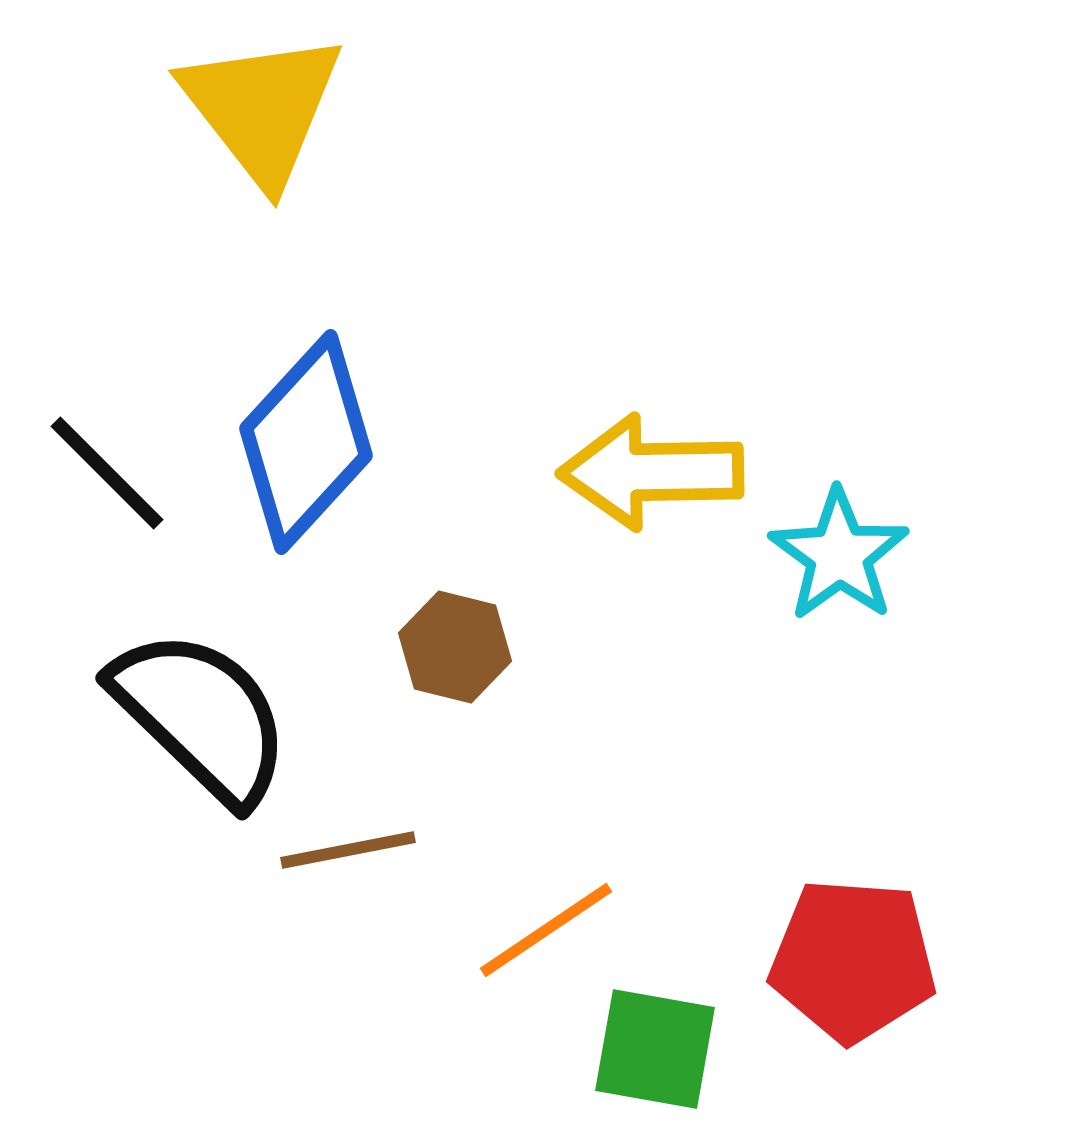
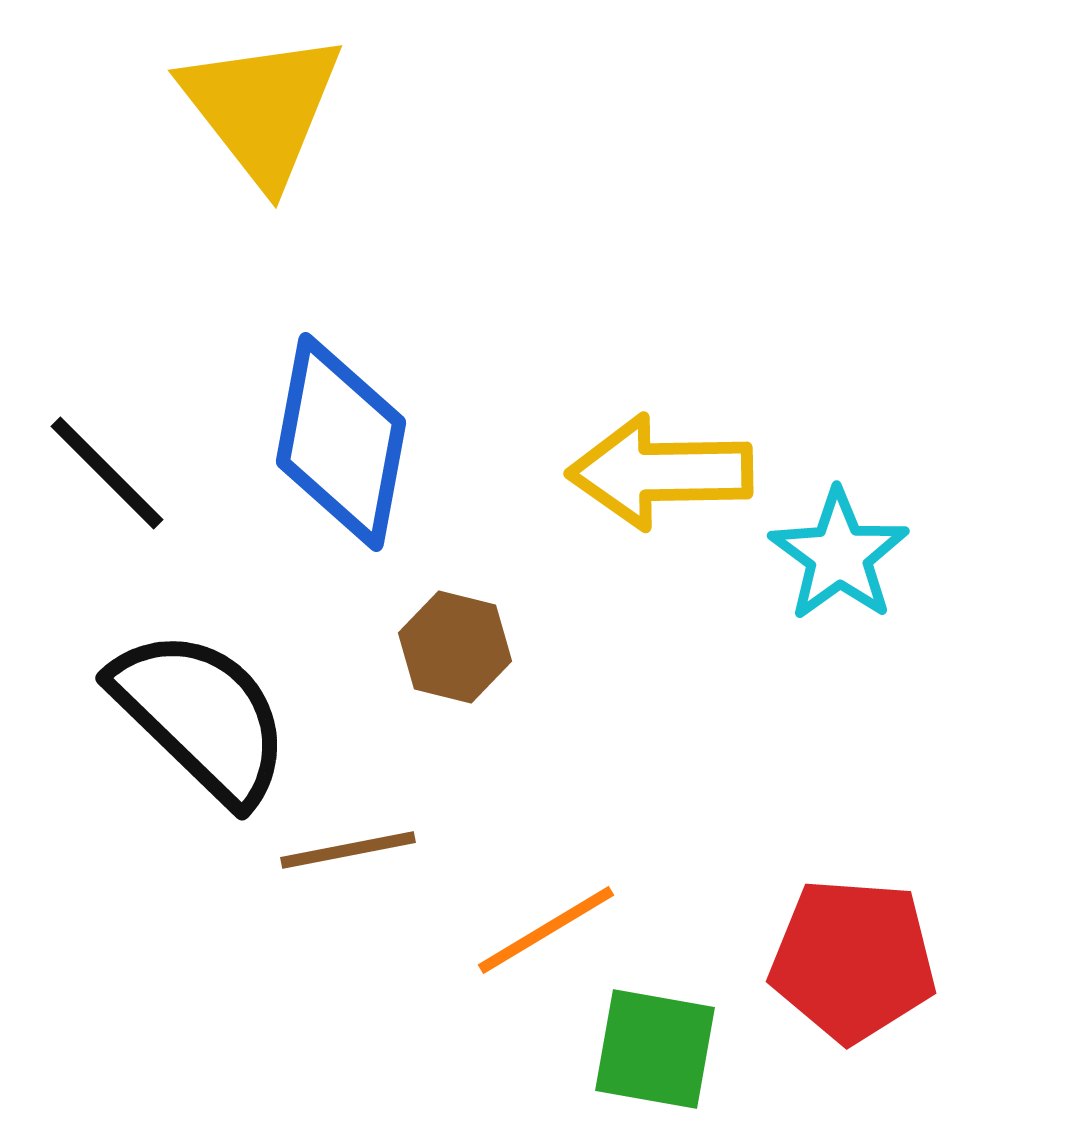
blue diamond: moved 35 px right; rotated 32 degrees counterclockwise
yellow arrow: moved 9 px right
orange line: rotated 3 degrees clockwise
